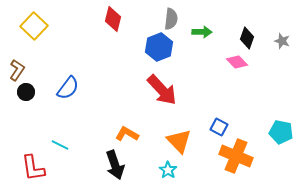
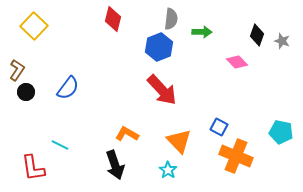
black diamond: moved 10 px right, 3 px up
